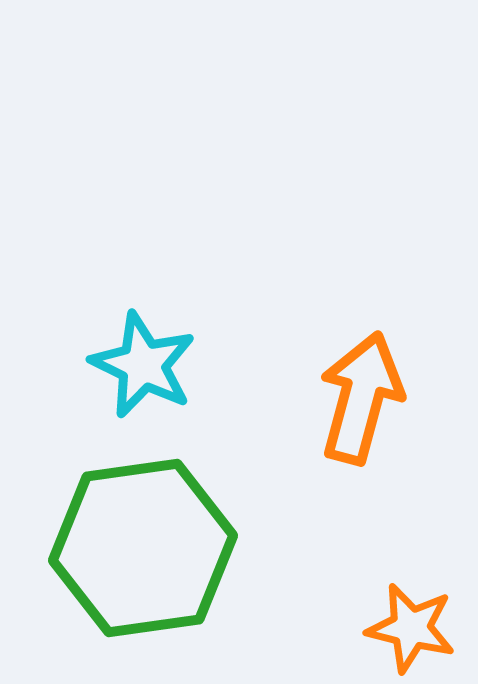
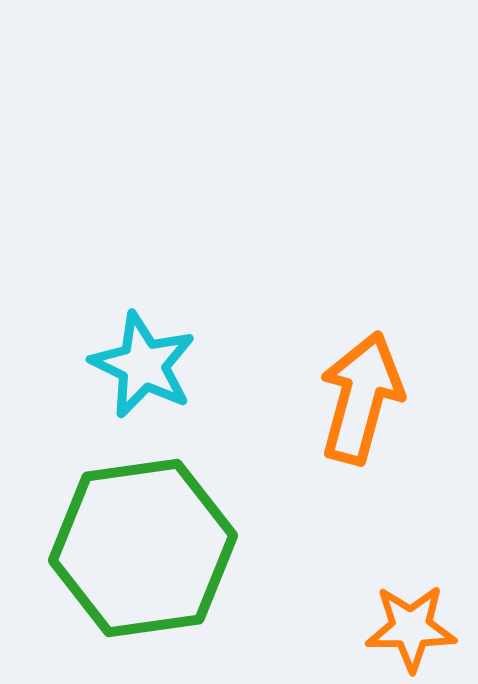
orange star: rotated 14 degrees counterclockwise
